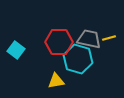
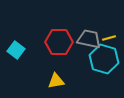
cyan hexagon: moved 26 px right
